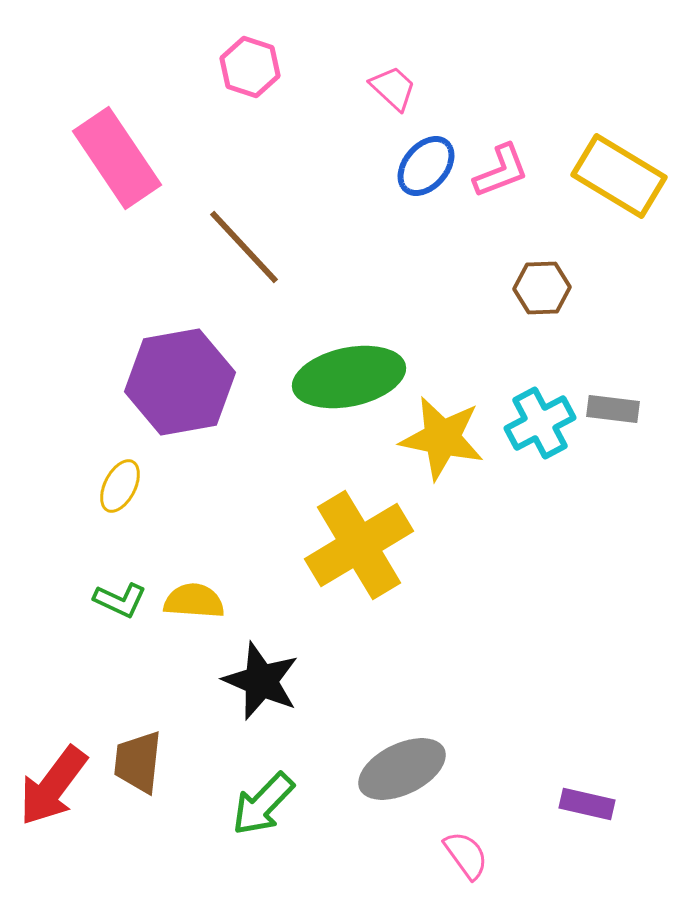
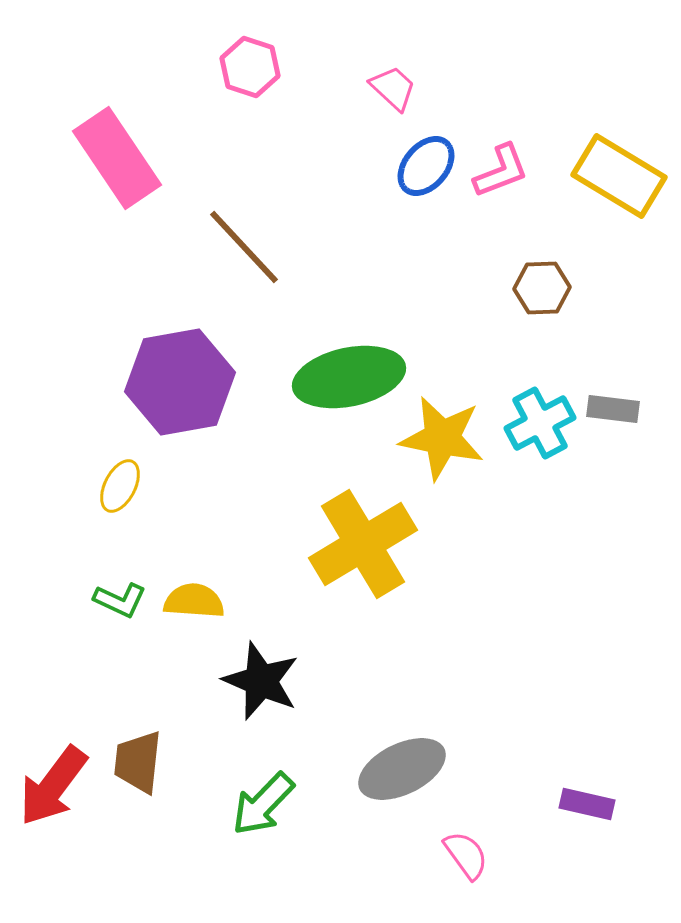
yellow cross: moved 4 px right, 1 px up
